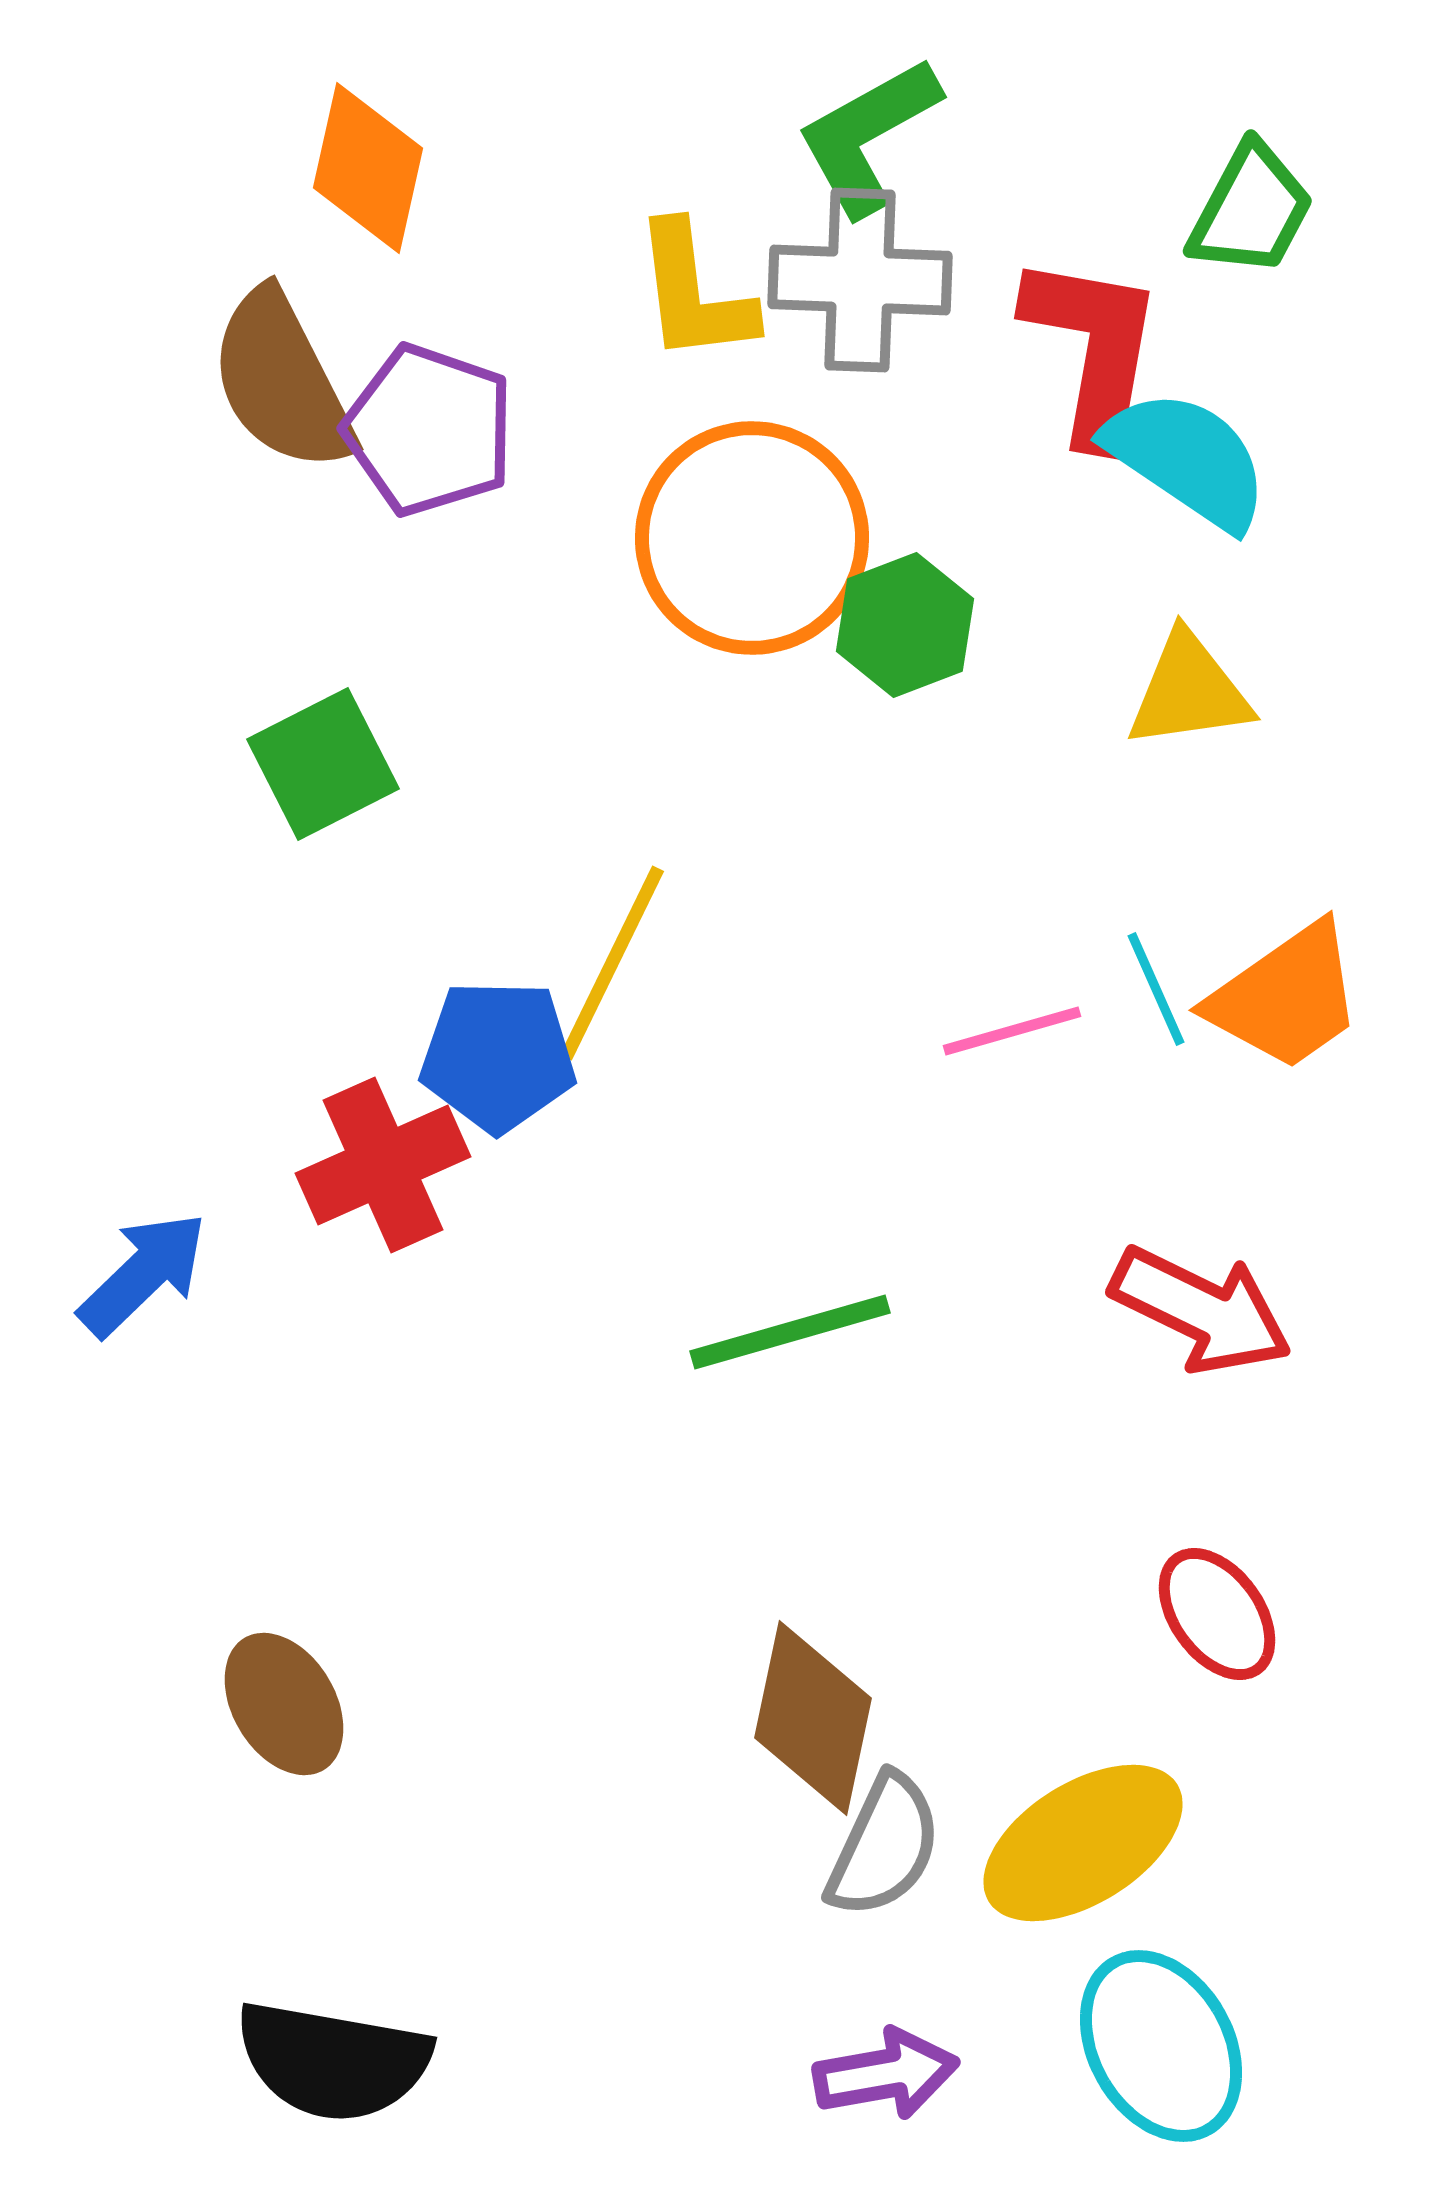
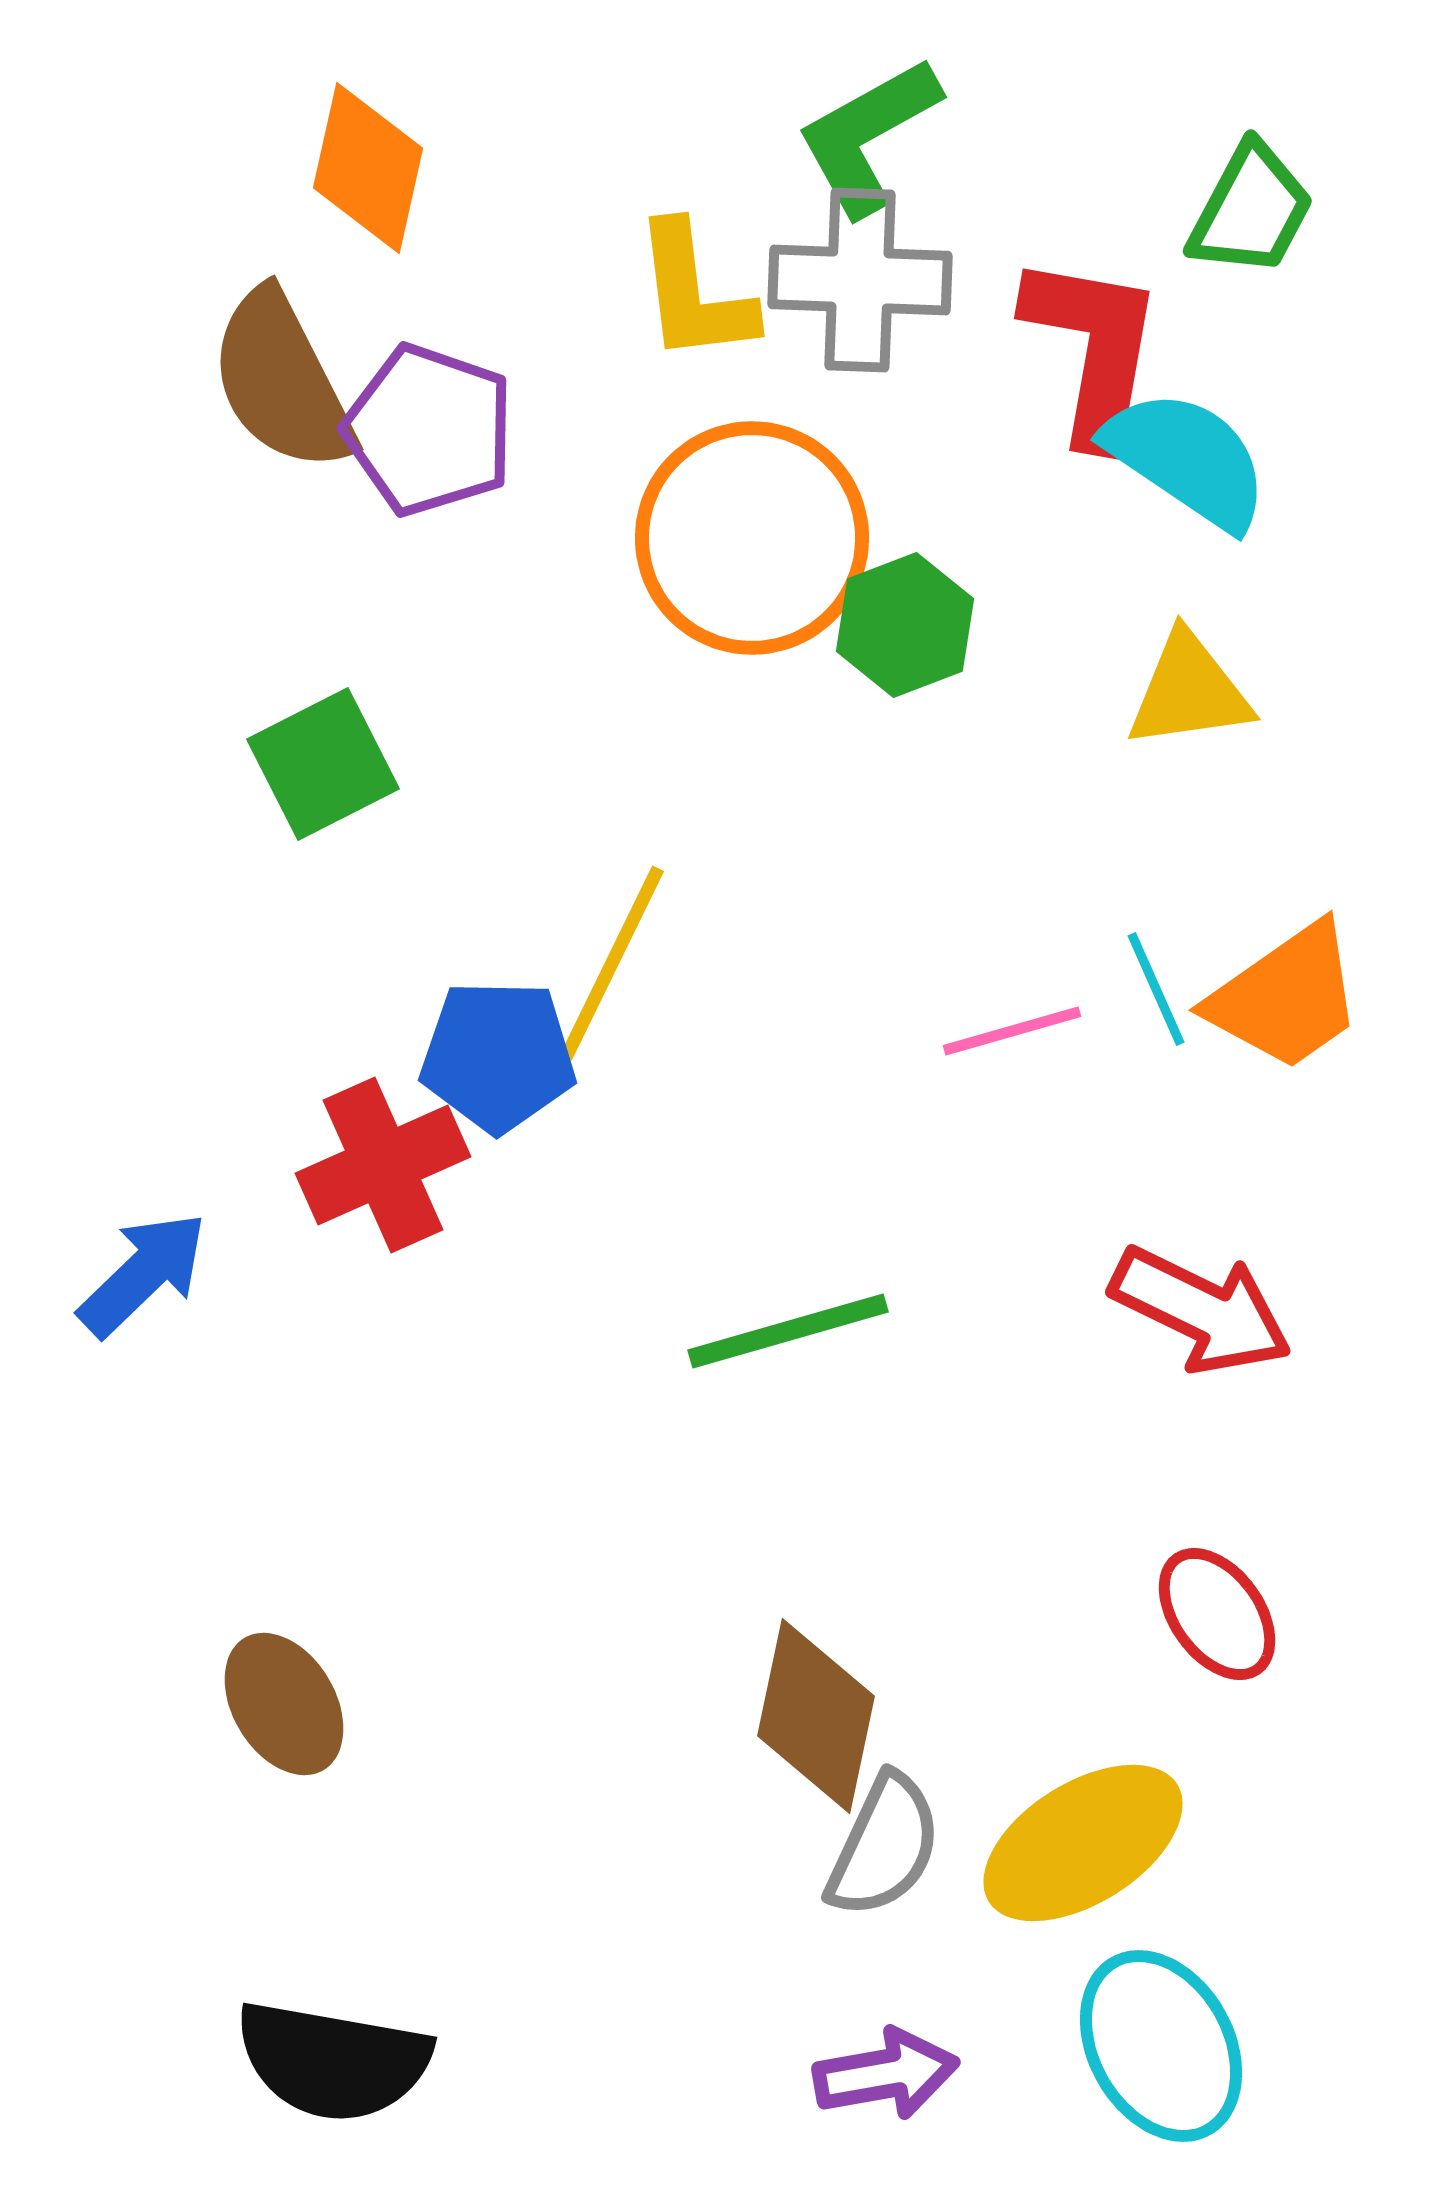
green line: moved 2 px left, 1 px up
brown diamond: moved 3 px right, 2 px up
